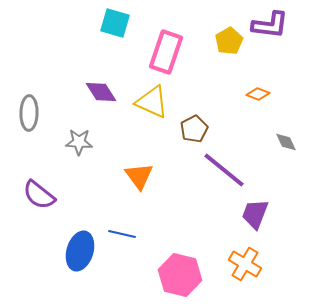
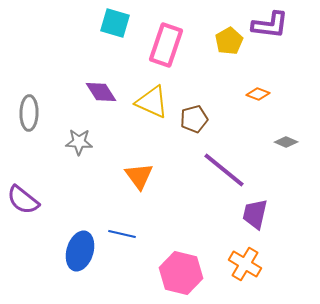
pink rectangle: moved 7 px up
brown pentagon: moved 10 px up; rotated 12 degrees clockwise
gray diamond: rotated 40 degrees counterclockwise
purple semicircle: moved 16 px left, 5 px down
purple trapezoid: rotated 8 degrees counterclockwise
pink hexagon: moved 1 px right, 2 px up
